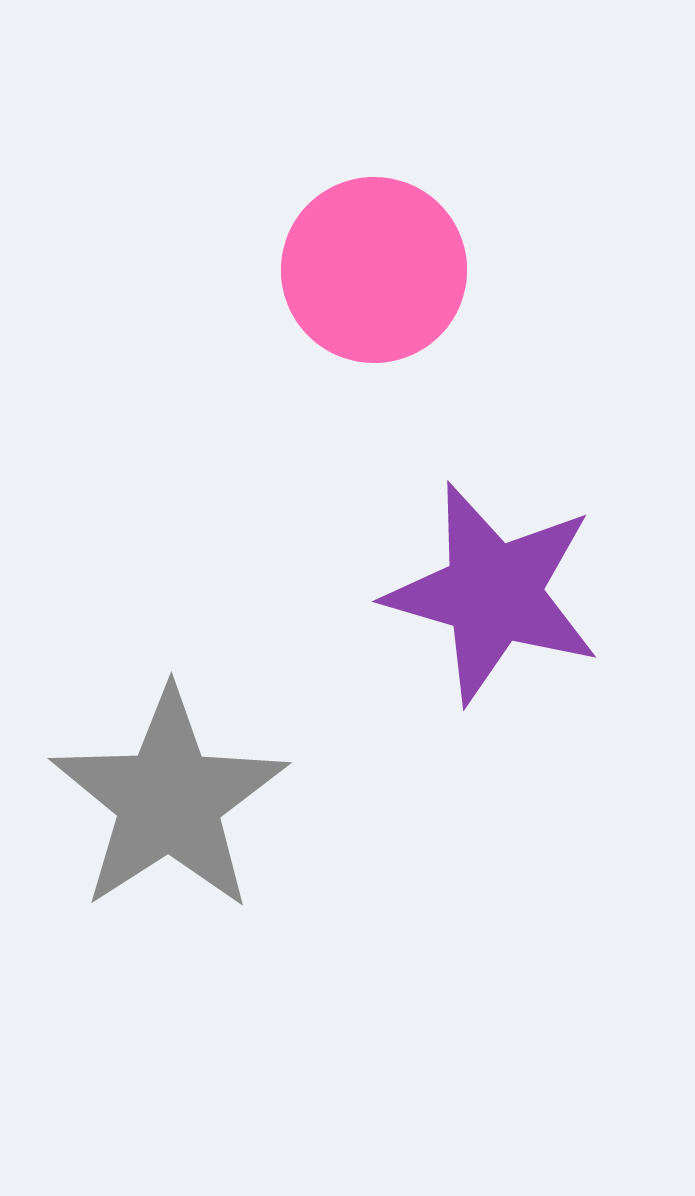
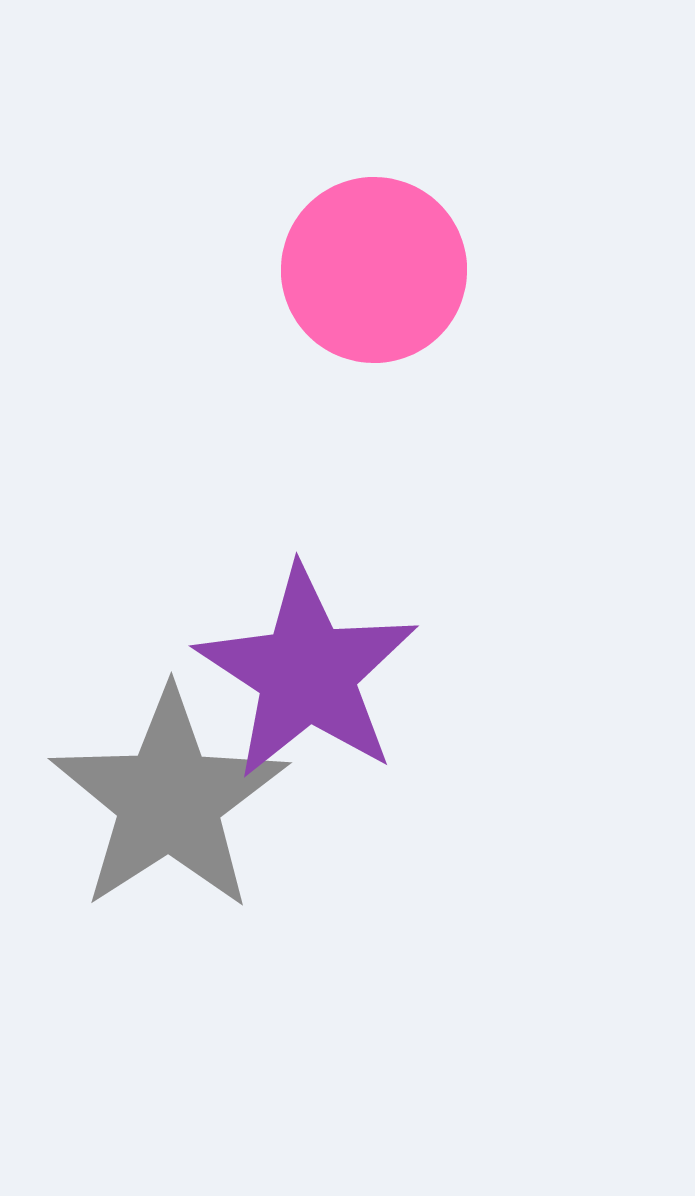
purple star: moved 186 px left, 80 px down; rotated 17 degrees clockwise
